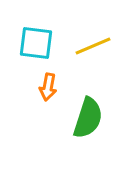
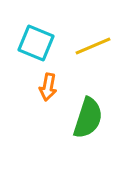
cyan square: rotated 15 degrees clockwise
